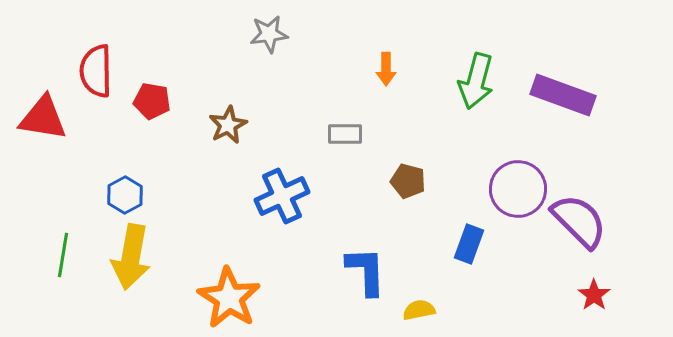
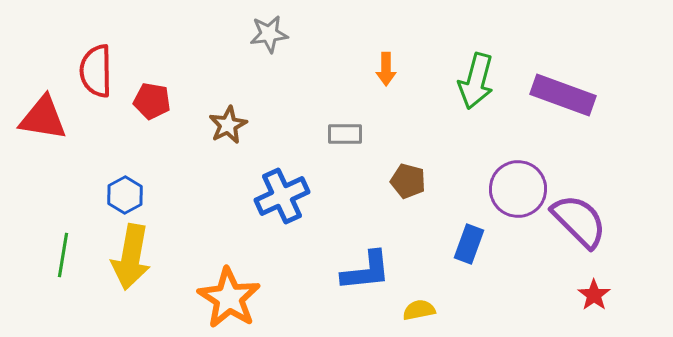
blue L-shape: rotated 86 degrees clockwise
